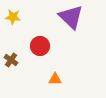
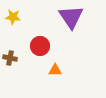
purple triangle: rotated 12 degrees clockwise
brown cross: moved 1 px left, 2 px up; rotated 24 degrees counterclockwise
orange triangle: moved 9 px up
